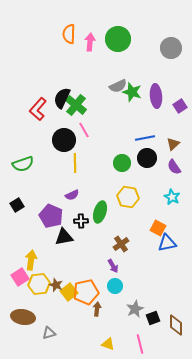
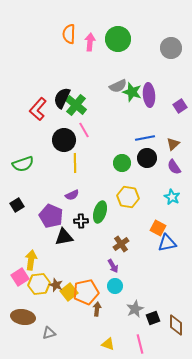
purple ellipse at (156, 96): moved 7 px left, 1 px up
